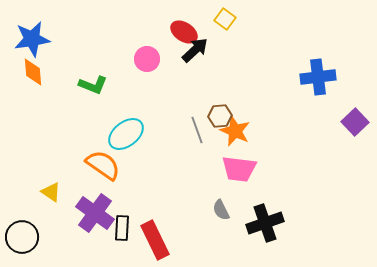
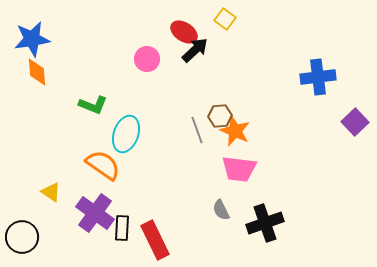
orange diamond: moved 4 px right
green L-shape: moved 20 px down
cyan ellipse: rotated 33 degrees counterclockwise
